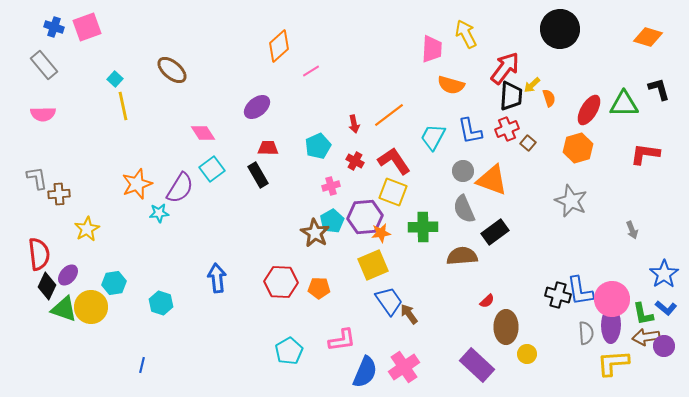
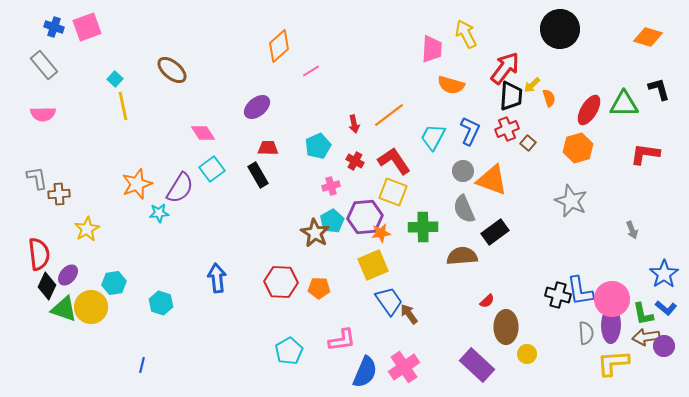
blue L-shape at (470, 131): rotated 144 degrees counterclockwise
